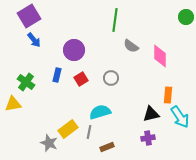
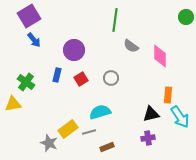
gray line: rotated 64 degrees clockwise
